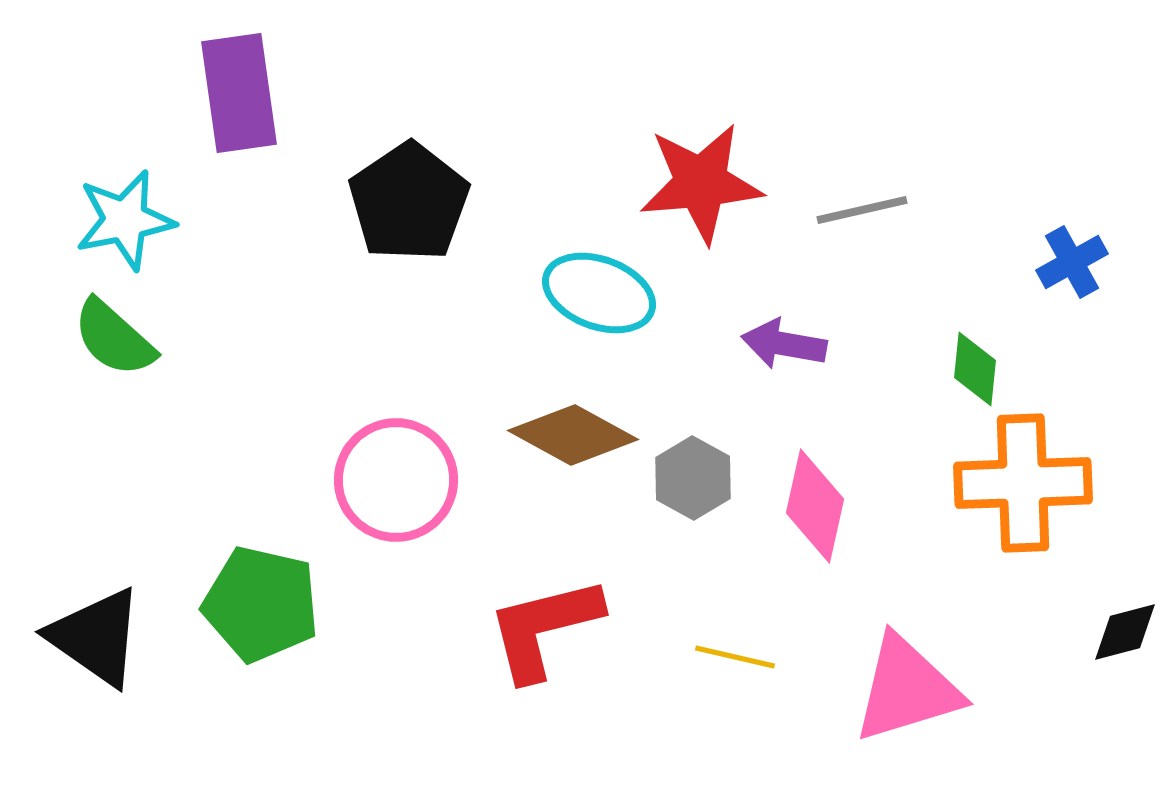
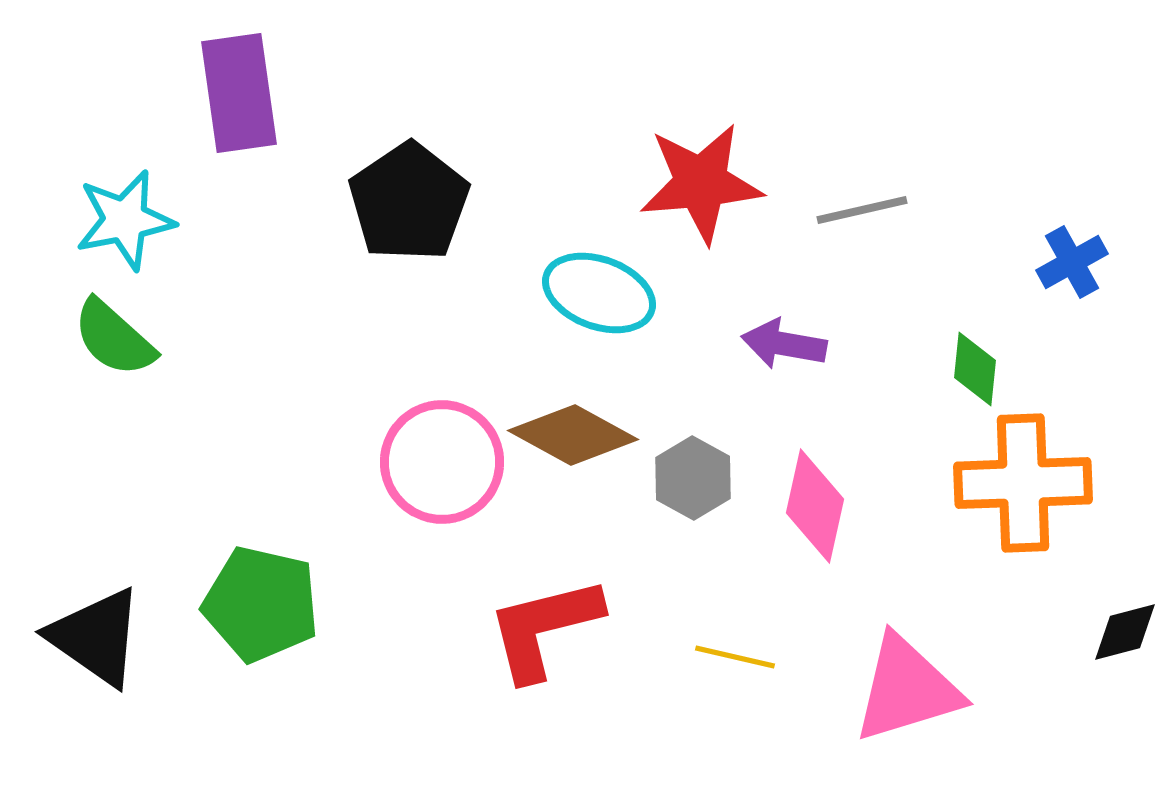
pink circle: moved 46 px right, 18 px up
